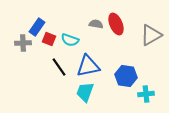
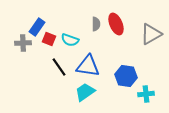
gray semicircle: rotated 80 degrees clockwise
gray triangle: moved 1 px up
blue triangle: rotated 20 degrees clockwise
cyan trapezoid: rotated 35 degrees clockwise
